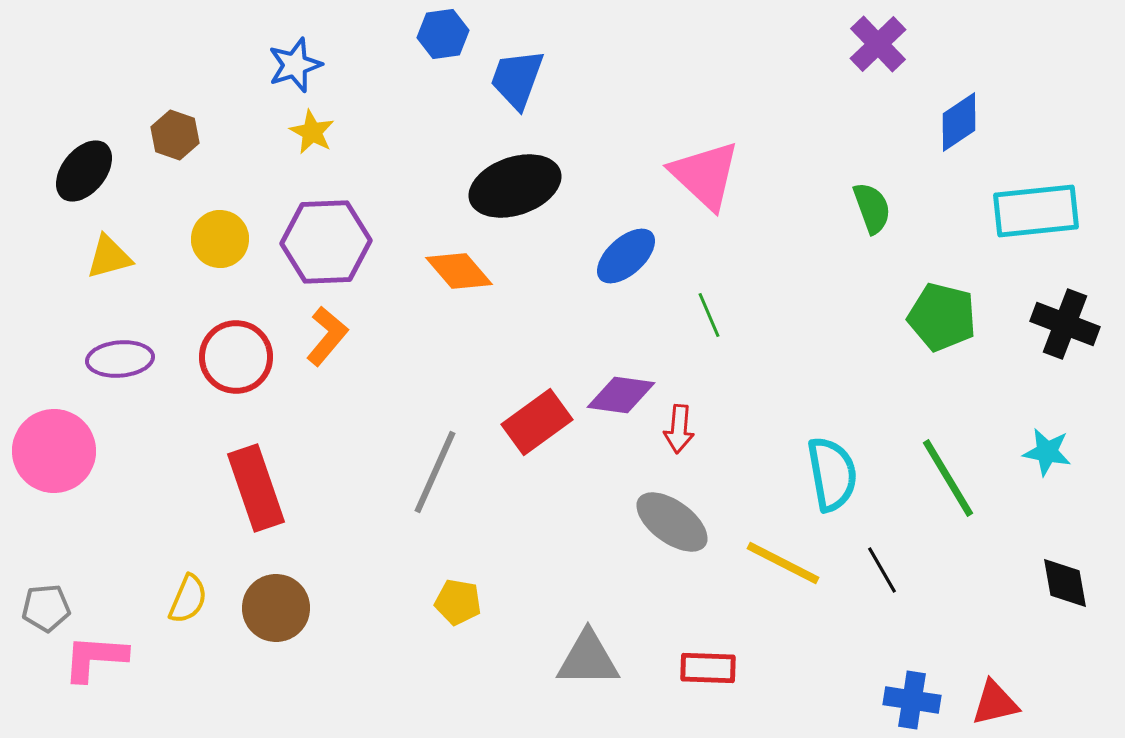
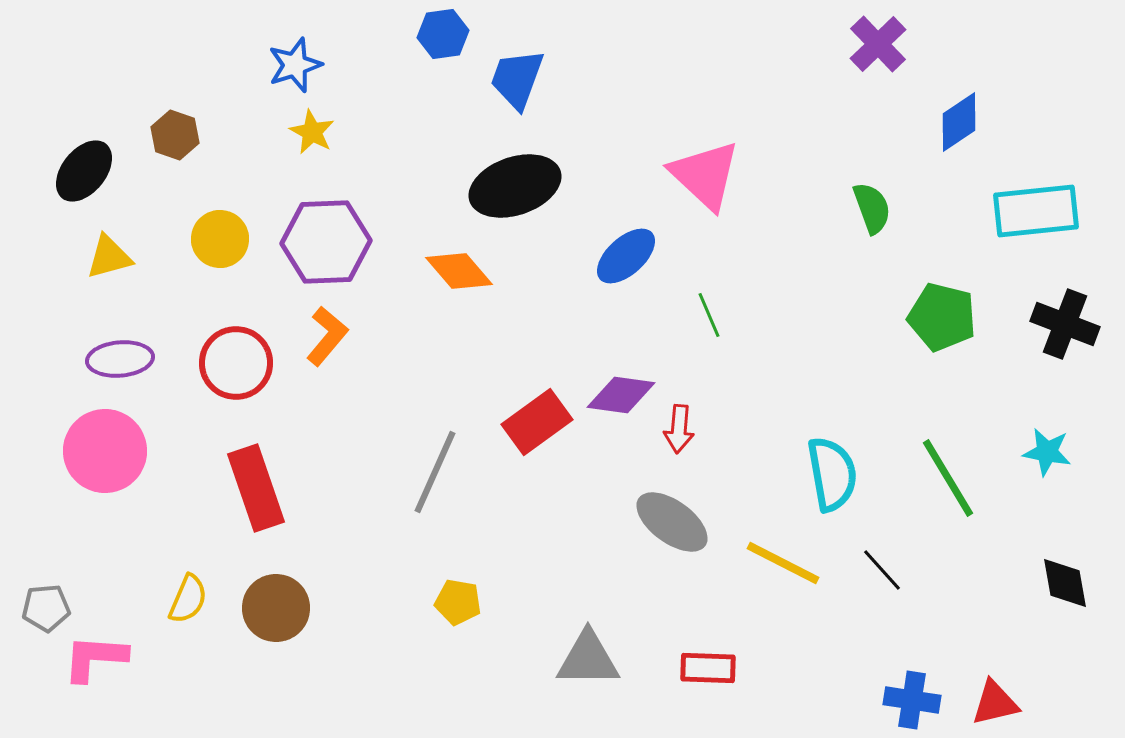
red circle at (236, 357): moved 6 px down
pink circle at (54, 451): moved 51 px right
black line at (882, 570): rotated 12 degrees counterclockwise
